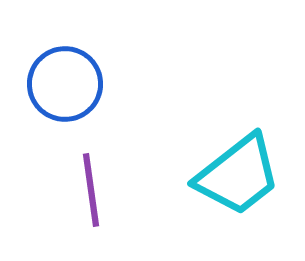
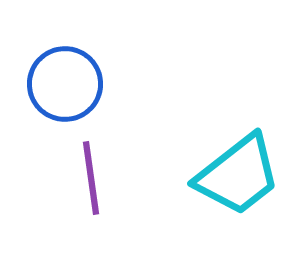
purple line: moved 12 px up
